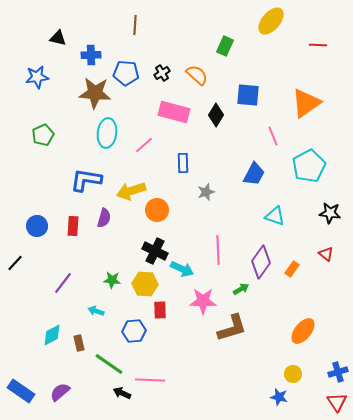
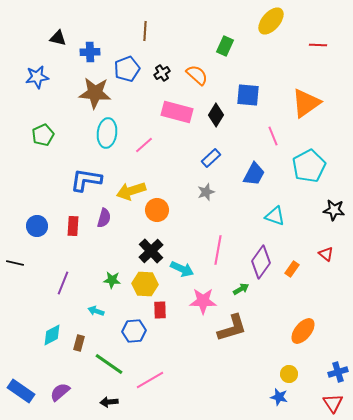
brown line at (135, 25): moved 10 px right, 6 px down
blue cross at (91, 55): moved 1 px left, 3 px up
blue pentagon at (126, 73): moved 1 px right, 4 px up; rotated 25 degrees counterclockwise
pink rectangle at (174, 112): moved 3 px right
blue rectangle at (183, 163): moved 28 px right, 5 px up; rotated 48 degrees clockwise
black star at (330, 213): moved 4 px right, 3 px up
pink line at (218, 250): rotated 12 degrees clockwise
black cross at (155, 251): moved 4 px left; rotated 20 degrees clockwise
black line at (15, 263): rotated 60 degrees clockwise
purple line at (63, 283): rotated 15 degrees counterclockwise
brown rectangle at (79, 343): rotated 28 degrees clockwise
yellow circle at (293, 374): moved 4 px left
pink line at (150, 380): rotated 32 degrees counterclockwise
black arrow at (122, 393): moved 13 px left, 9 px down; rotated 30 degrees counterclockwise
red triangle at (337, 402): moved 4 px left, 1 px down
